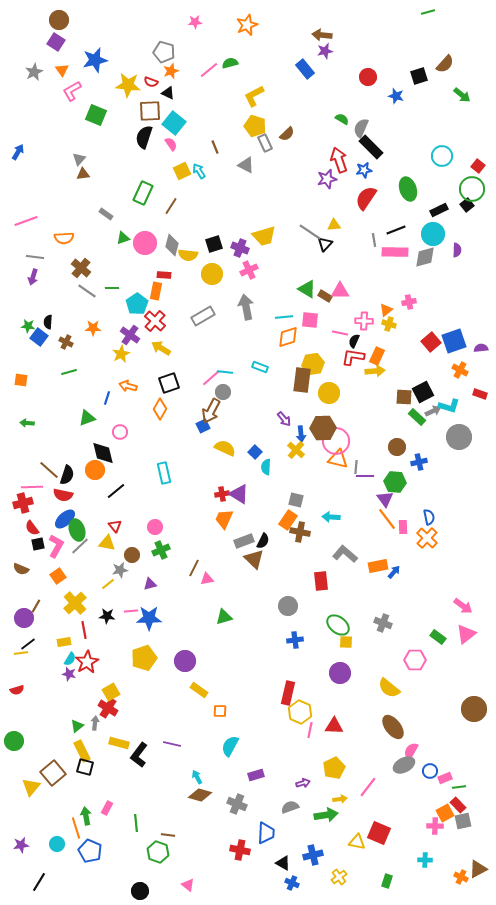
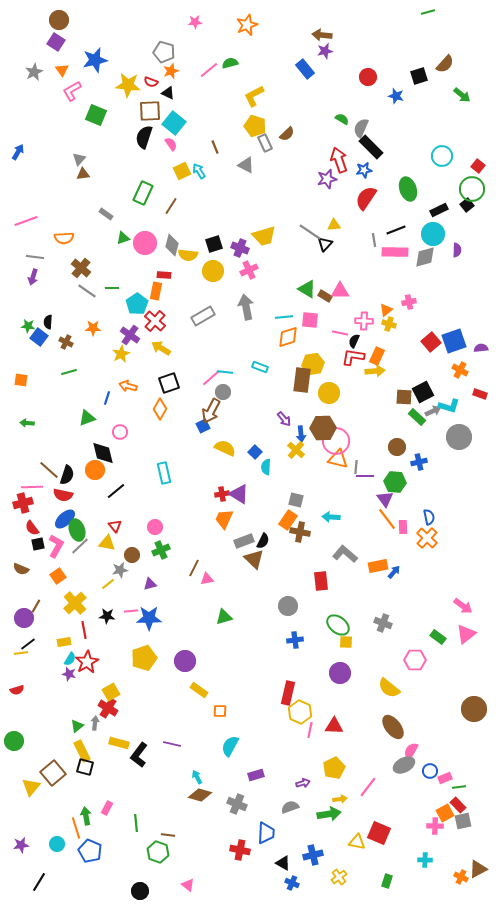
yellow circle at (212, 274): moved 1 px right, 3 px up
green arrow at (326, 815): moved 3 px right, 1 px up
